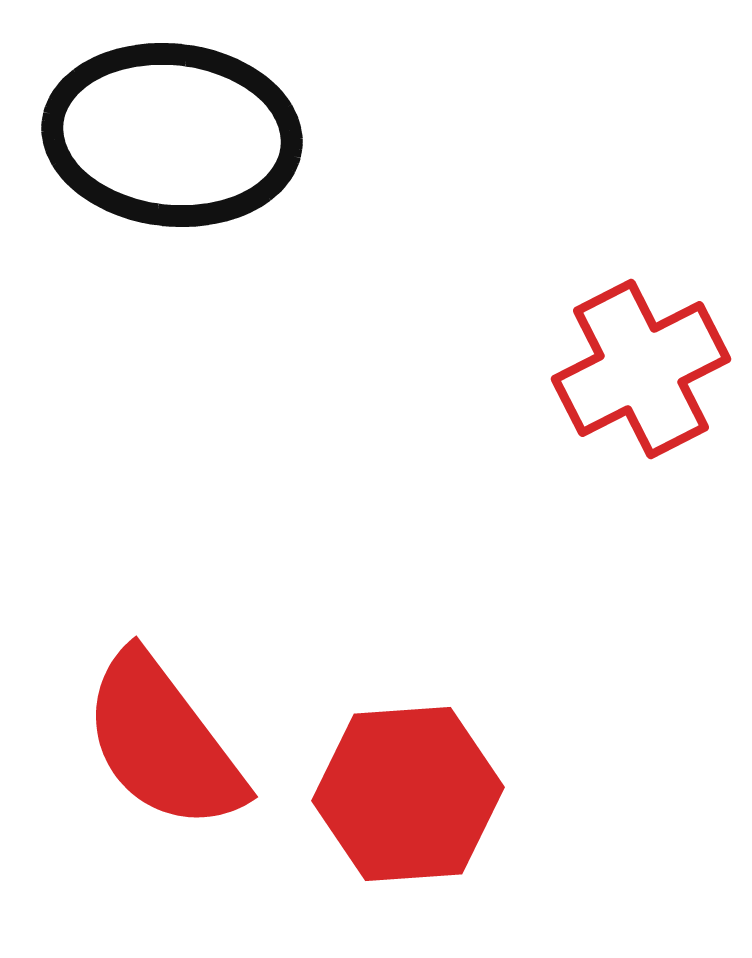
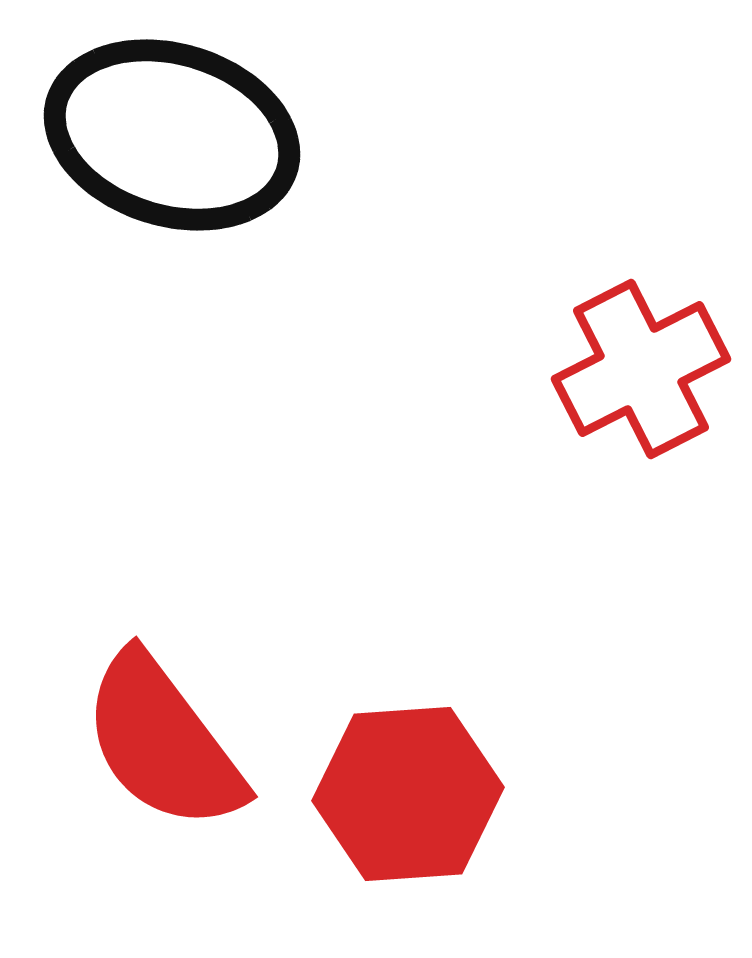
black ellipse: rotated 11 degrees clockwise
